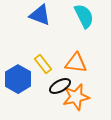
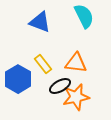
blue triangle: moved 7 px down
